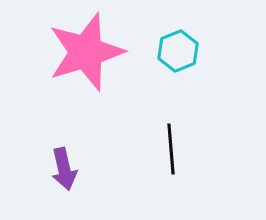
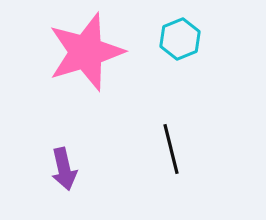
cyan hexagon: moved 2 px right, 12 px up
black line: rotated 9 degrees counterclockwise
